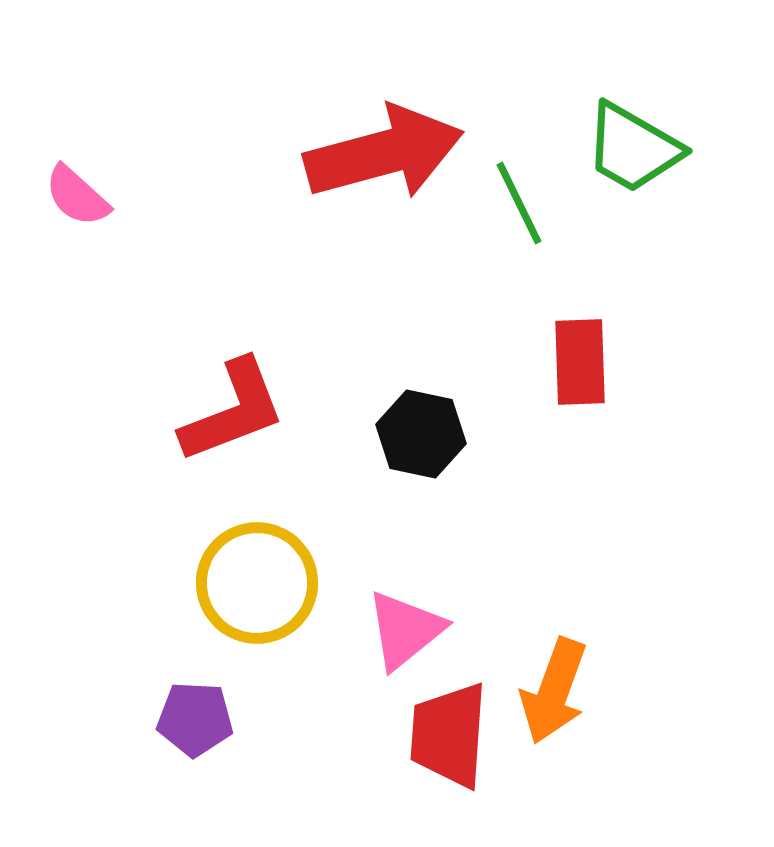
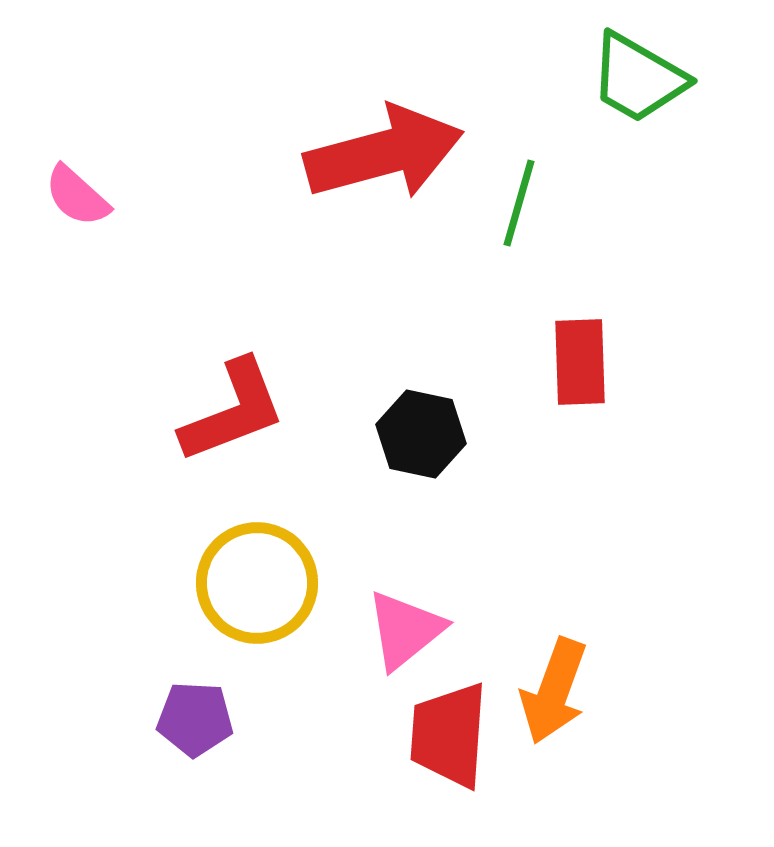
green trapezoid: moved 5 px right, 70 px up
green line: rotated 42 degrees clockwise
